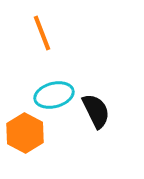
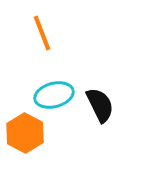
black semicircle: moved 4 px right, 6 px up
